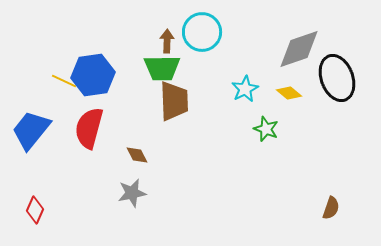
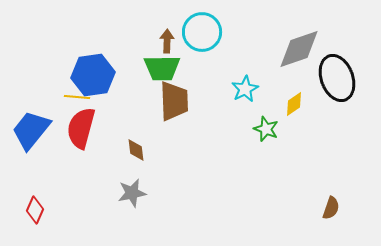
yellow line: moved 13 px right, 16 px down; rotated 20 degrees counterclockwise
yellow diamond: moved 5 px right, 11 px down; rotated 75 degrees counterclockwise
red semicircle: moved 8 px left
brown diamond: moved 1 px left, 5 px up; rotated 20 degrees clockwise
